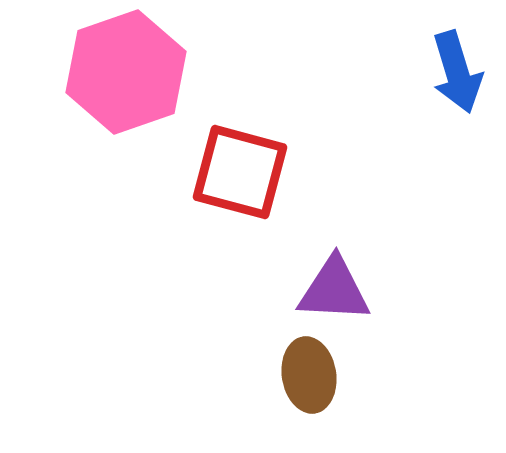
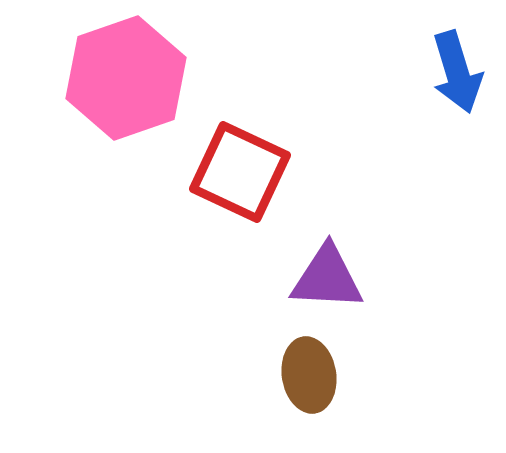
pink hexagon: moved 6 px down
red square: rotated 10 degrees clockwise
purple triangle: moved 7 px left, 12 px up
